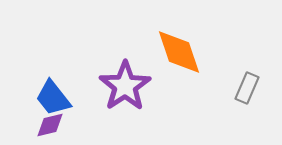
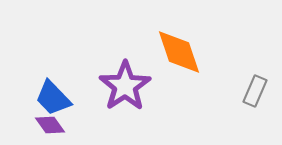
gray rectangle: moved 8 px right, 3 px down
blue trapezoid: rotated 6 degrees counterclockwise
purple diamond: rotated 68 degrees clockwise
